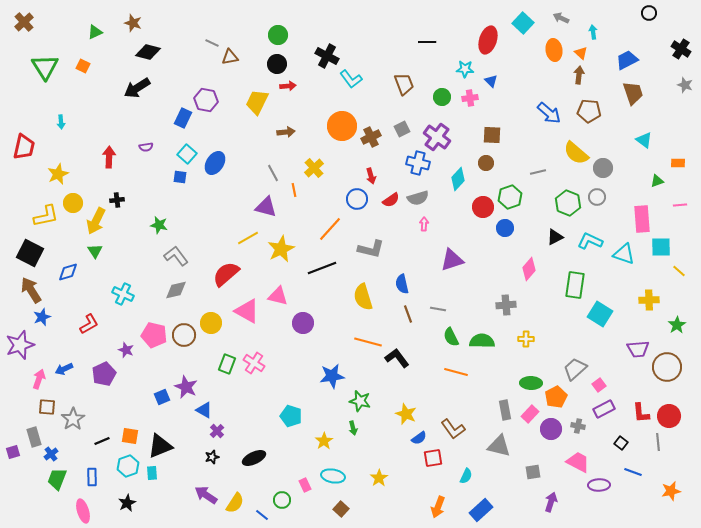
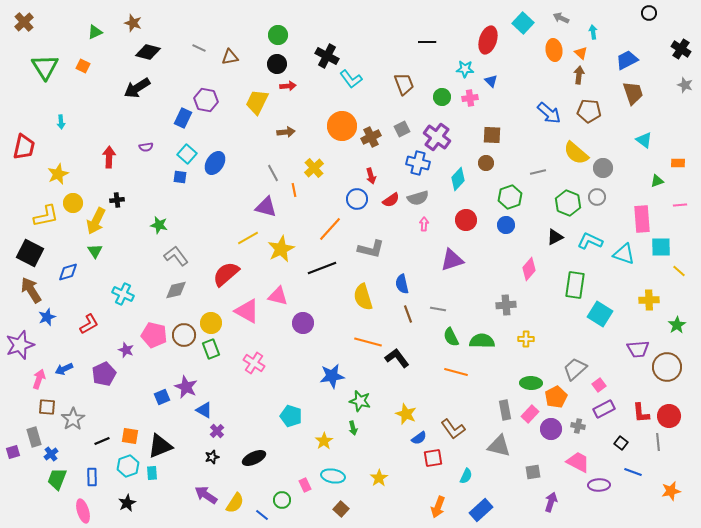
gray line at (212, 43): moved 13 px left, 5 px down
red circle at (483, 207): moved 17 px left, 13 px down
blue circle at (505, 228): moved 1 px right, 3 px up
blue star at (42, 317): moved 5 px right
green rectangle at (227, 364): moved 16 px left, 15 px up; rotated 42 degrees counterclockwise
